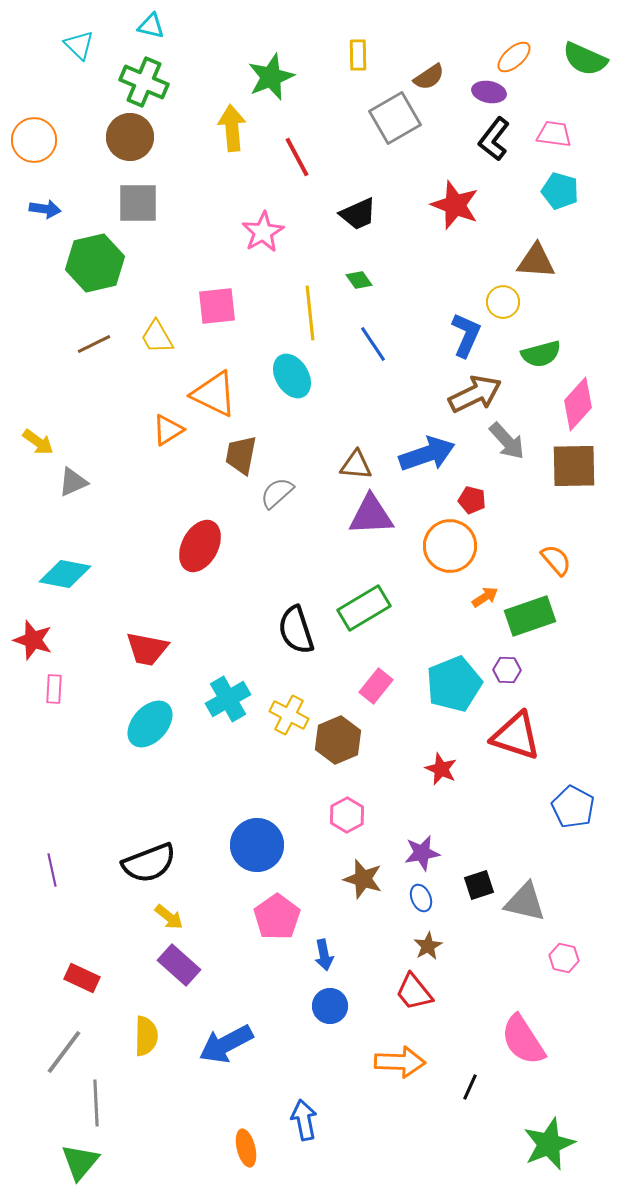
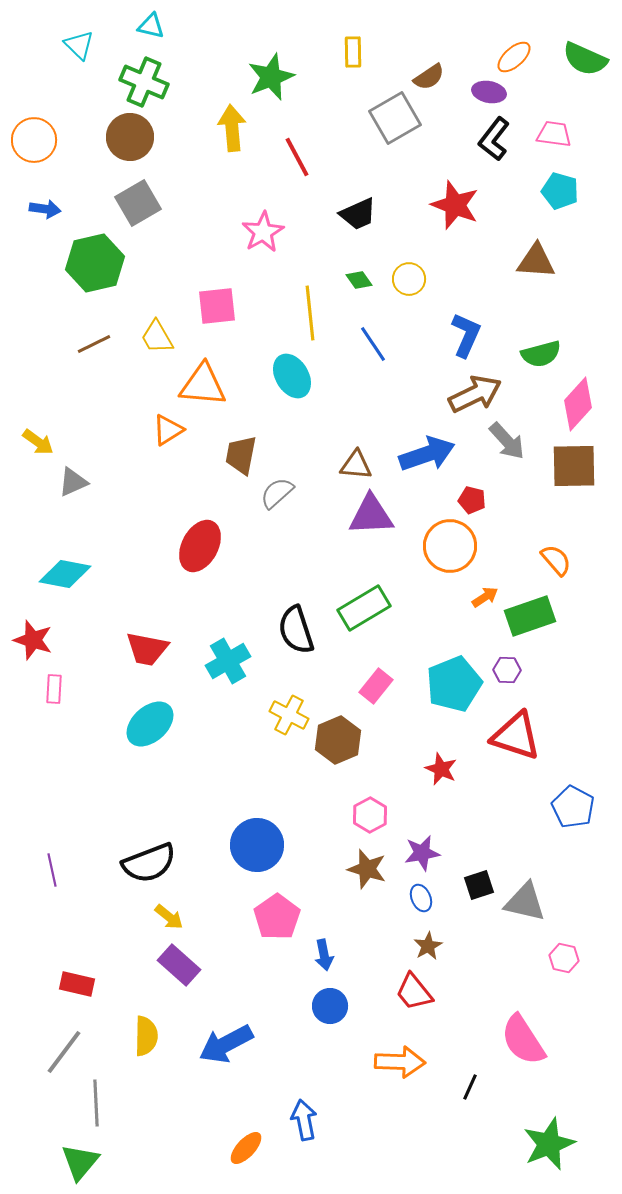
yellow rectangle at (358, 55): moved 5 px left, 3 px up
gray square at (138, 203): rotated 30 degrees counterclockwise
yellow circle at (503, 302): moved 94 px left, 23 px up
orange triangle at (214, 394): moved 11 px left, 9 px up; rotated 21 degrees counterclockwise
cyan cross at (228, 699): moved 38 px up
cyan ellipse at (150, 724): rotated 6 degrees clockwise
pink hexagon at (347, 815): moved 23 px right
brown star at (363, 879): moved 4 px right, 10 px up
red rectangle at (82, 978): moved 5 px left, 6 px down; rotated 12 degrees counterclockwise
orange ellipse at (246, 1148): rotated 57 degrees clockwise
